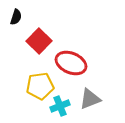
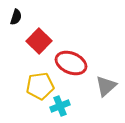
gray triangle: moved 16 px right, 13 px up; rotated 20 degrees counterclockwise
